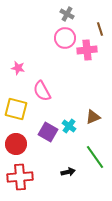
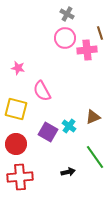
brown line: moved 4 px down
